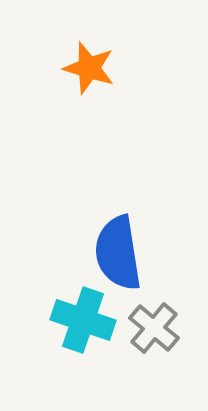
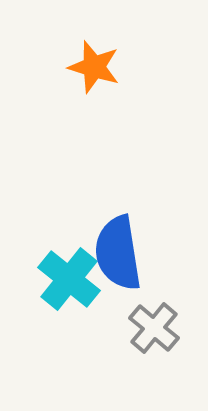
orange star: moved 5 px right, 1 px up
cyan cross: moved 14 px left, 41 px up; rotated 20 degrees clockwise
